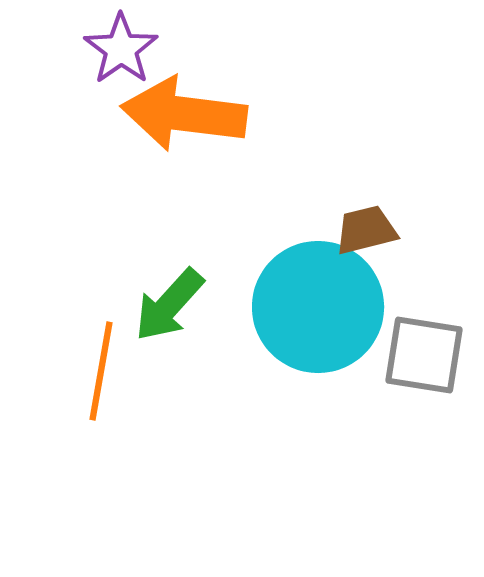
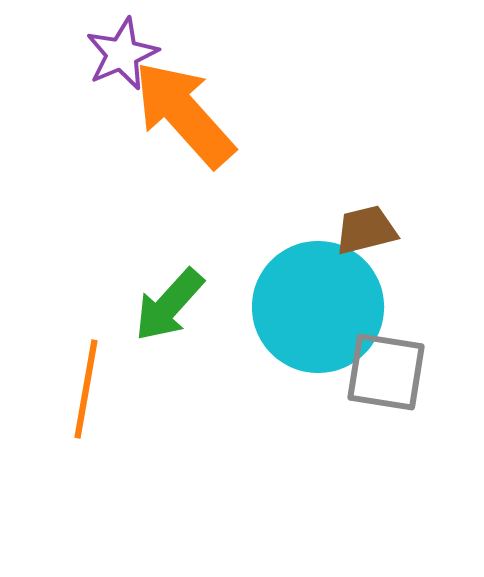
purple star: moved 1 px right, 5 px down; rotated 12 degrees clockwise
orange arrow: rotated 41 degrees clockwise
gray square: moved 38 px left, 17 px down
orange line: moved 15 px left, 18 px down
